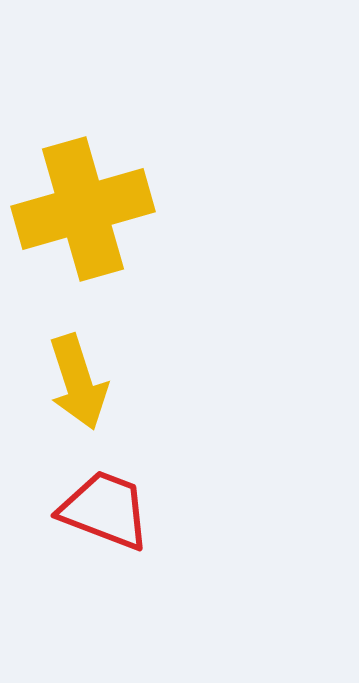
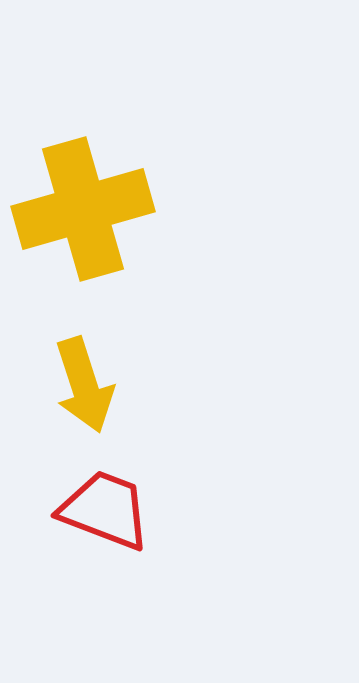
yellow arrow: moved 6 px right, 3 px down
